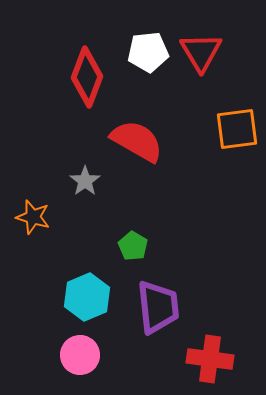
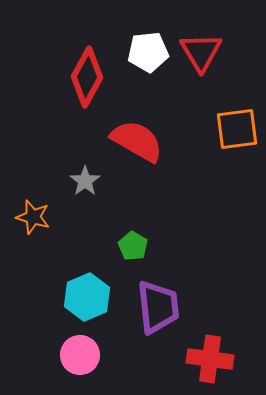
red diamond: rotated 8 degrees clockwise
